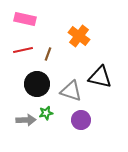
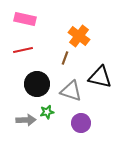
brown line: moved 17 px right, 4 px down
green star: moved 1 px right, 1 px up
purple circle: moved 3 px down
